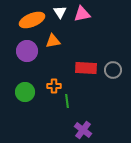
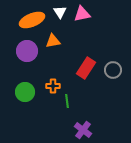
red rectangle: rotated 60 degrees counterclockwise
orange cross: moved 1 px left
